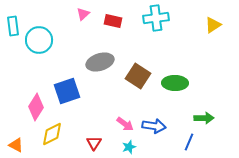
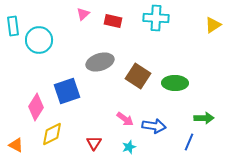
cyan cross: rotated 10 degrees clockwise
pink arrow: moved 5 px up
